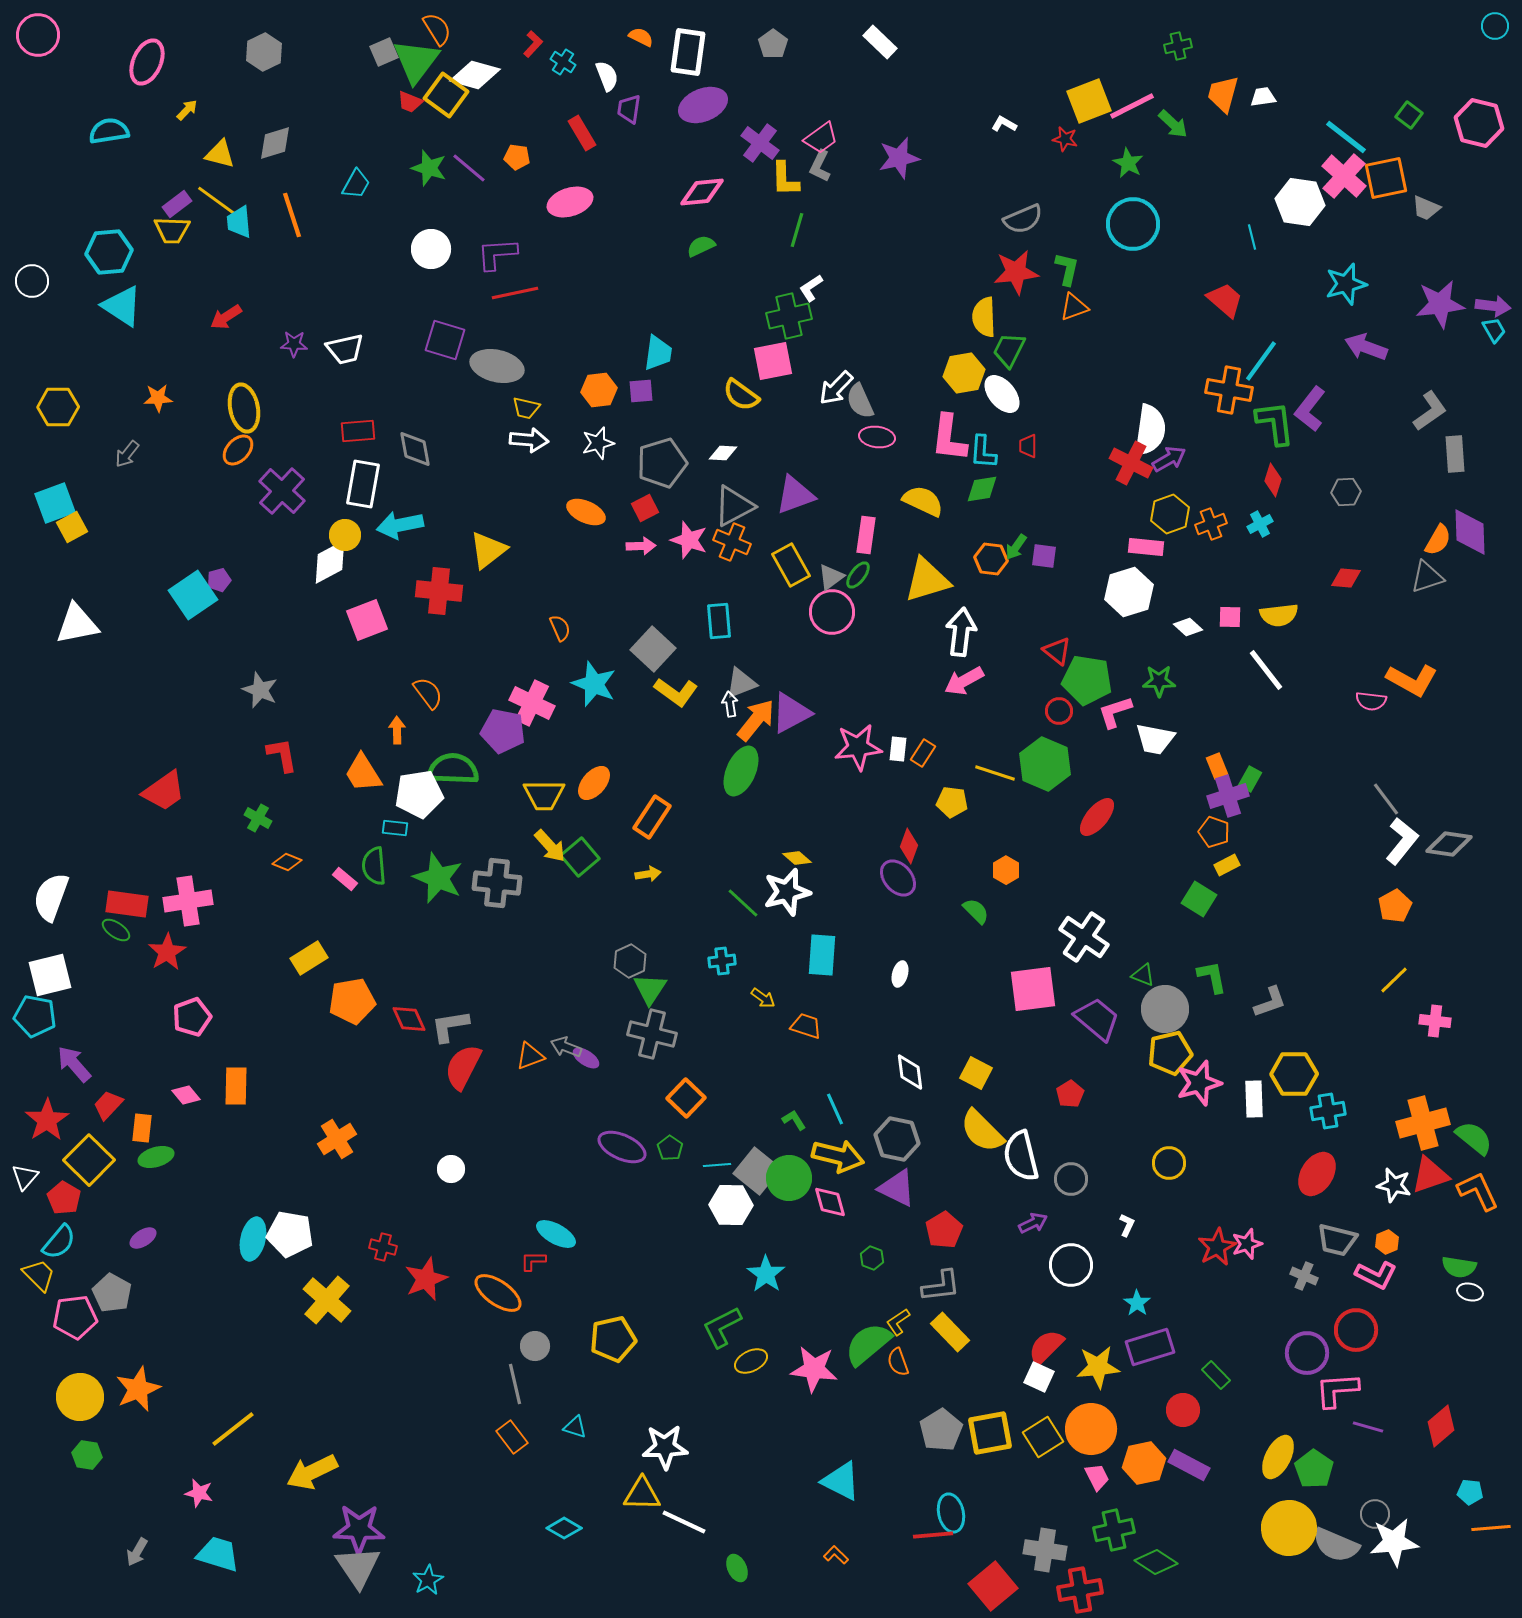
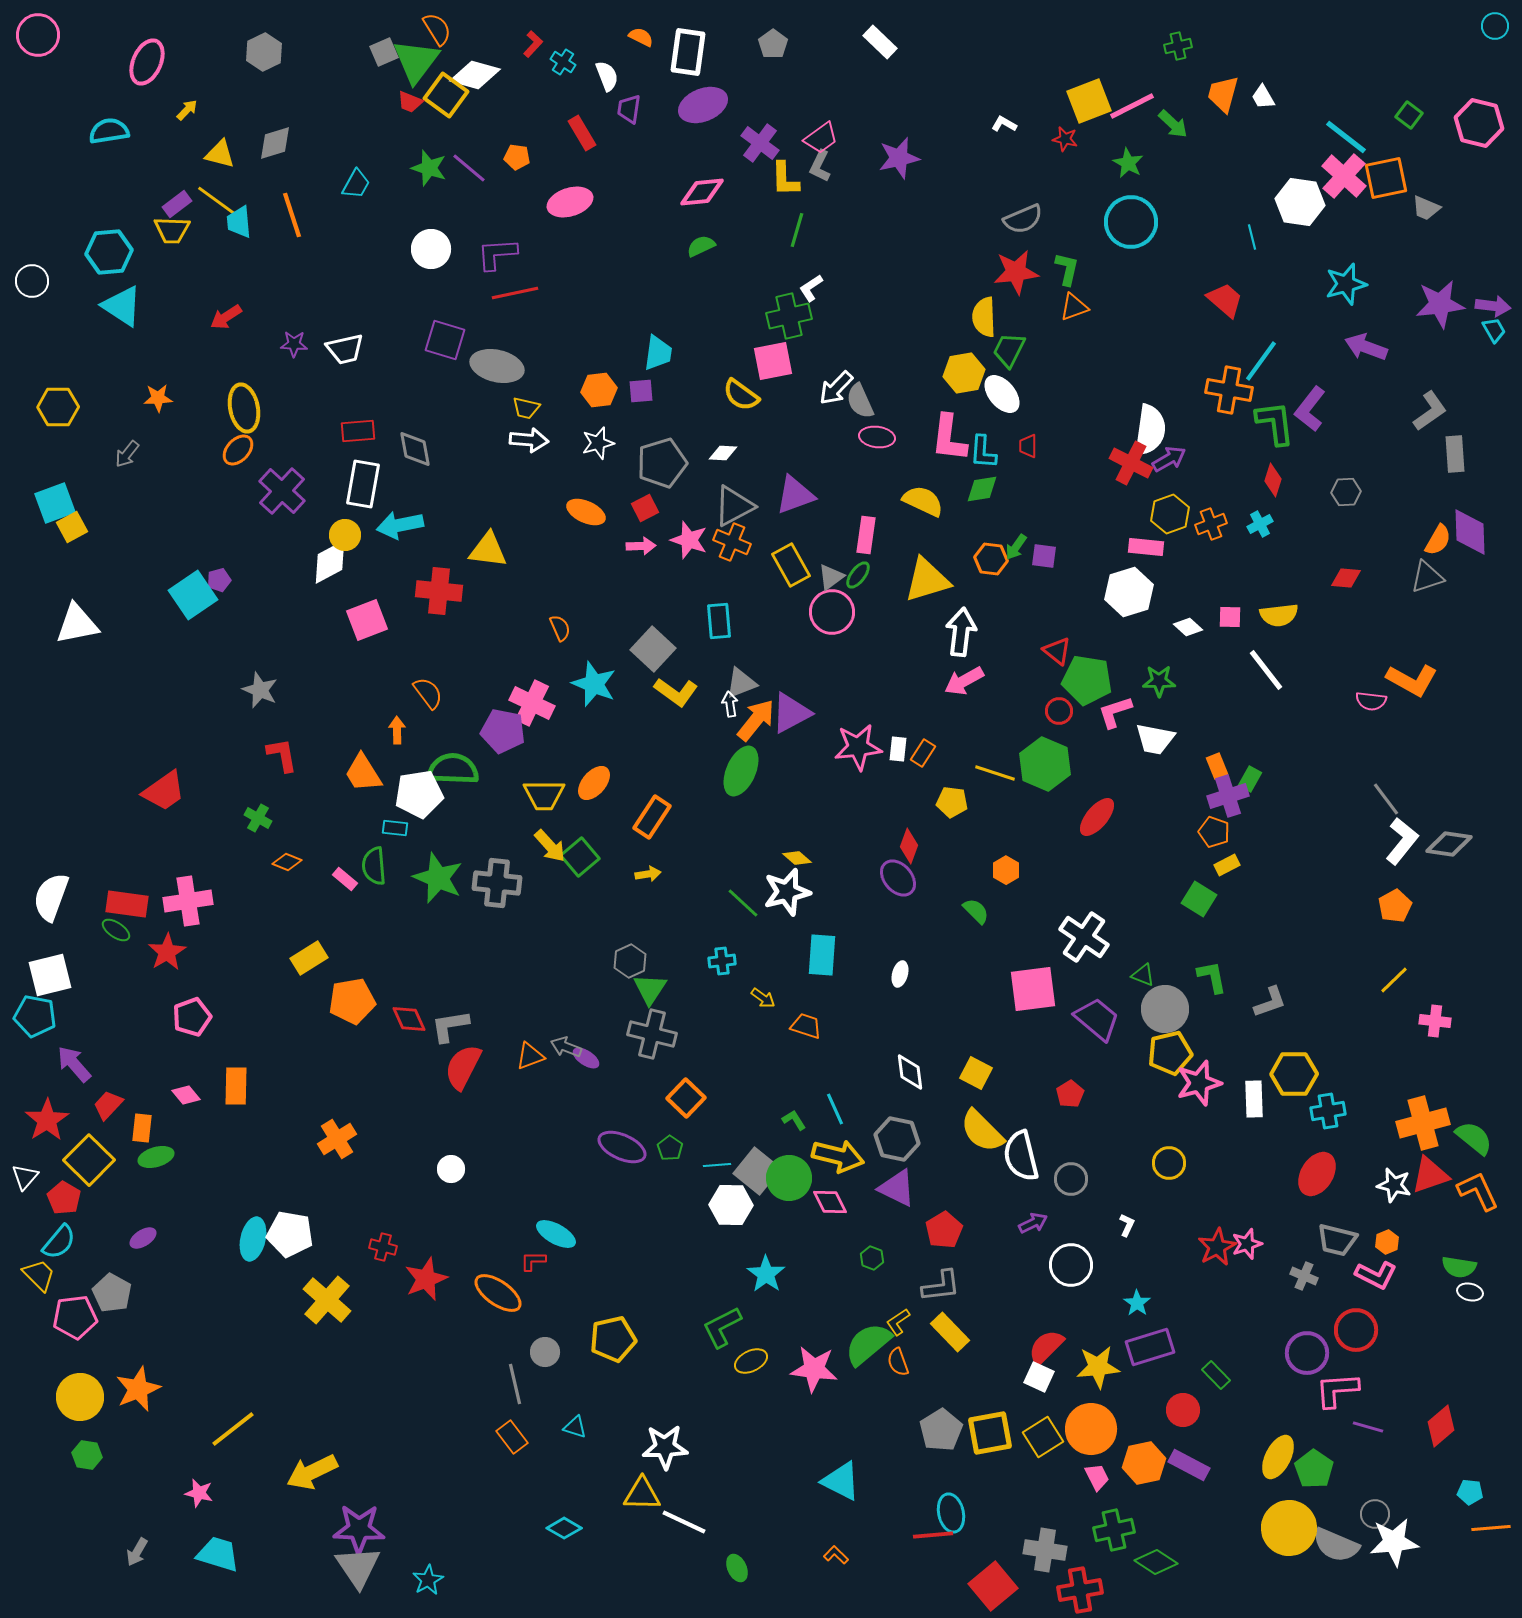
white trapezoid at (1263, 97): rotated 112 degrees counterclockwise
cyan circle at (1133, 224): moved 2 px left, 2 px up
yellow triangle at (488, 550): rotated 45 degrees clockwise
pink diamond at (830, 1202): rotated 12 degrees counterclockwise
gray circle at (535, 1346): moved 10 px right, 6 px down
